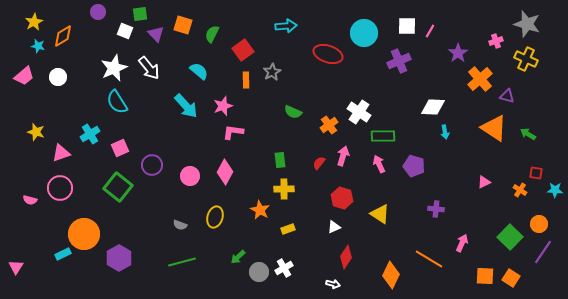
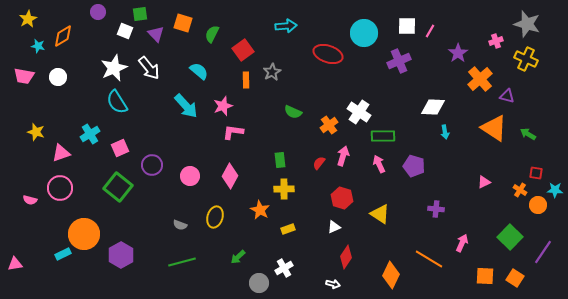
yellow star at (34, 22): moved 6 px left, 3 px up
orange square at (183, 25): moved 2 px up
pink trapezoid at (24, 76): rotated 50 degrees clockwise
pink diamond at (225, 172): moved 5 px right, 4 px down
orange circle at (539, 224): moved 1 px left, 19 px up
purple hexagon at (119, 258): moved 2 px right, 3 px up
pink triangle at (16, 267): moved 1 px left, 3 px up; rotated 49 degrees clockwise
gray circle at (259, 272): moved 11 px down
orange square at (511, 278): moved 4 px right
